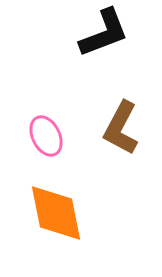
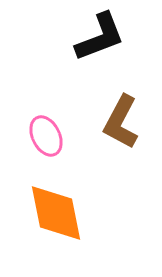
black L-shape: moved 4 px left, 4 px down
brown L-shape: moved 6 px up
